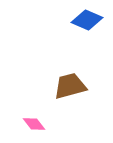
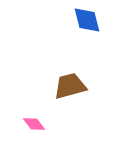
blue diamond: rotated 52 degrees clockwise
